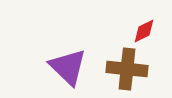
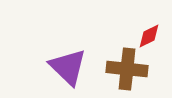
red diamond: moved 5 px right, 5 px down
